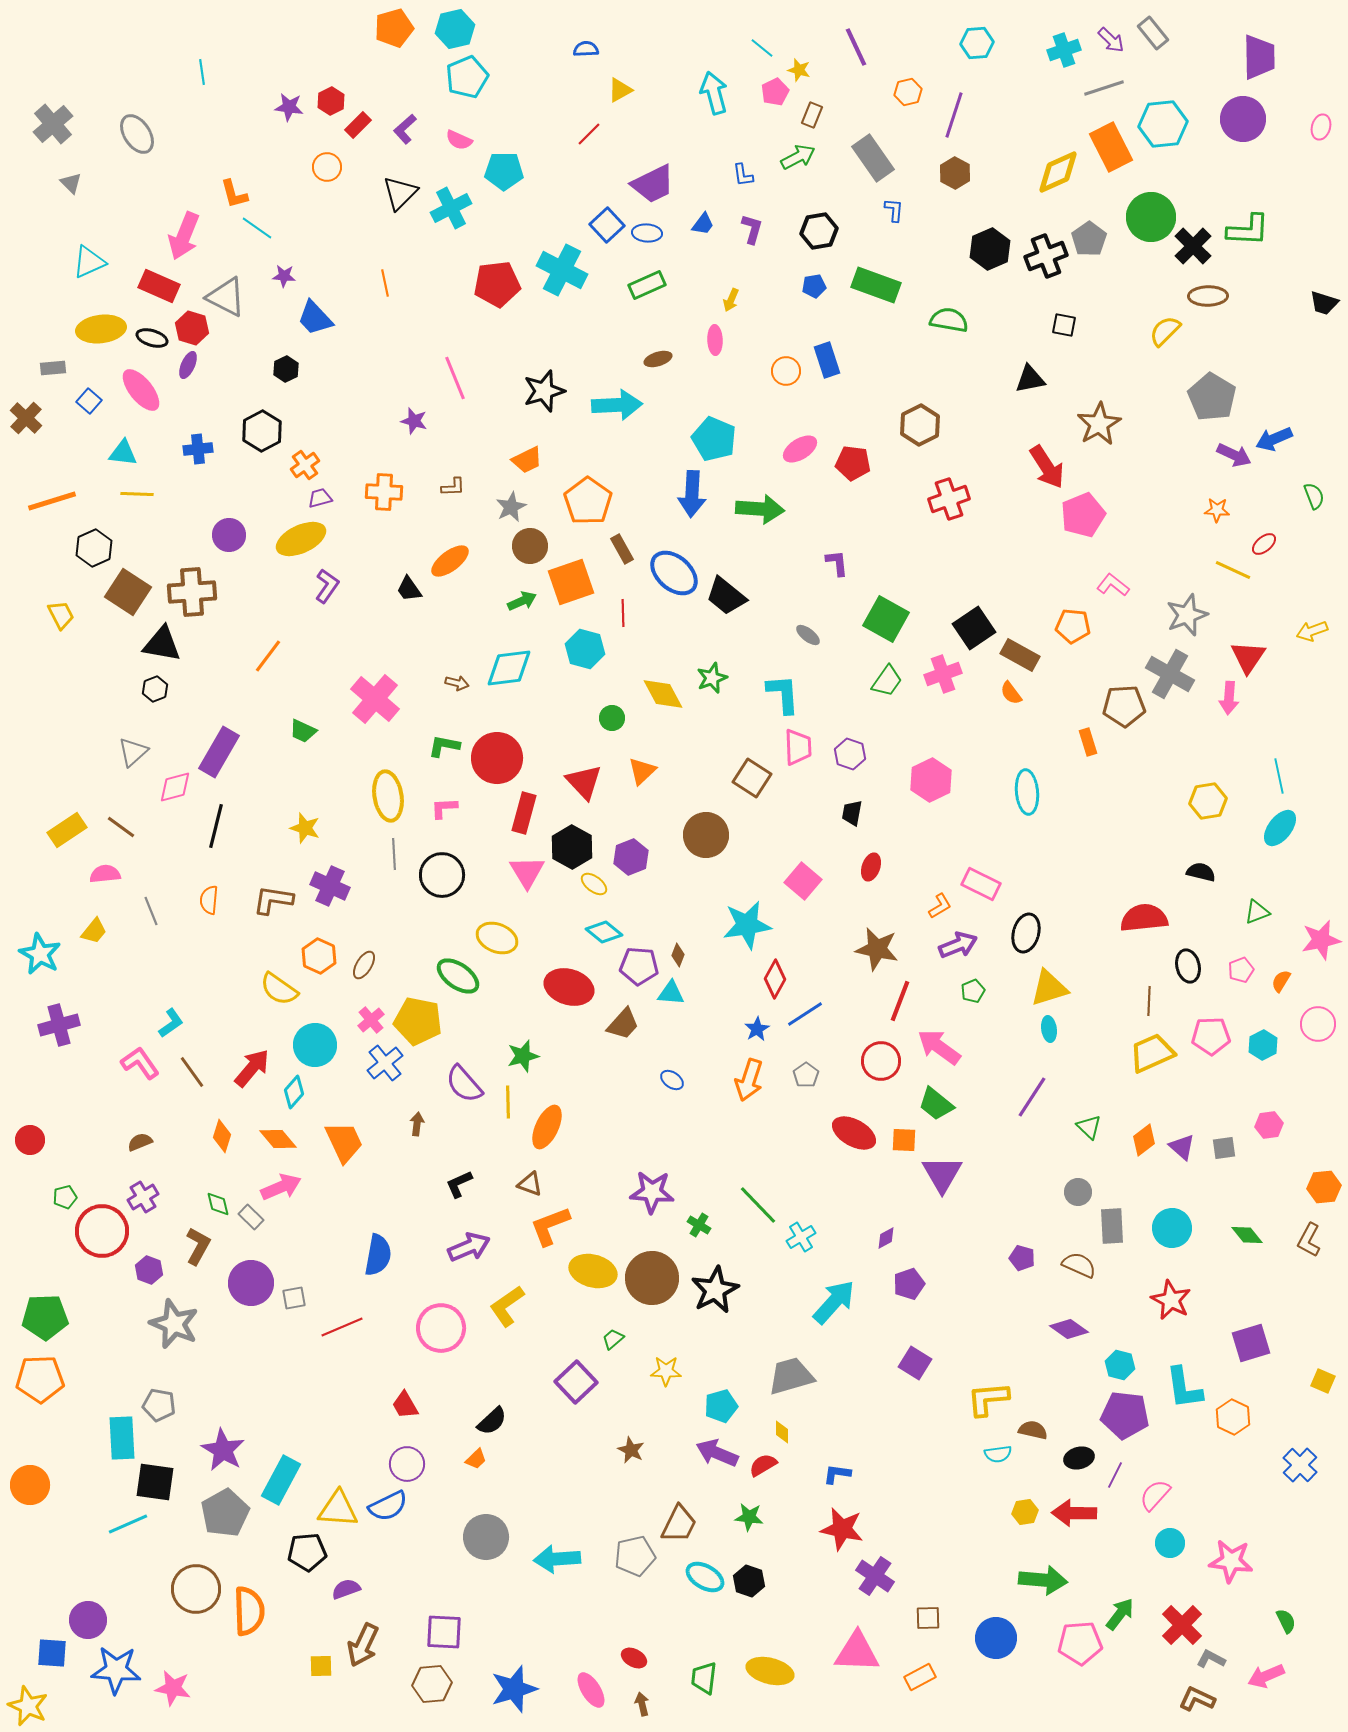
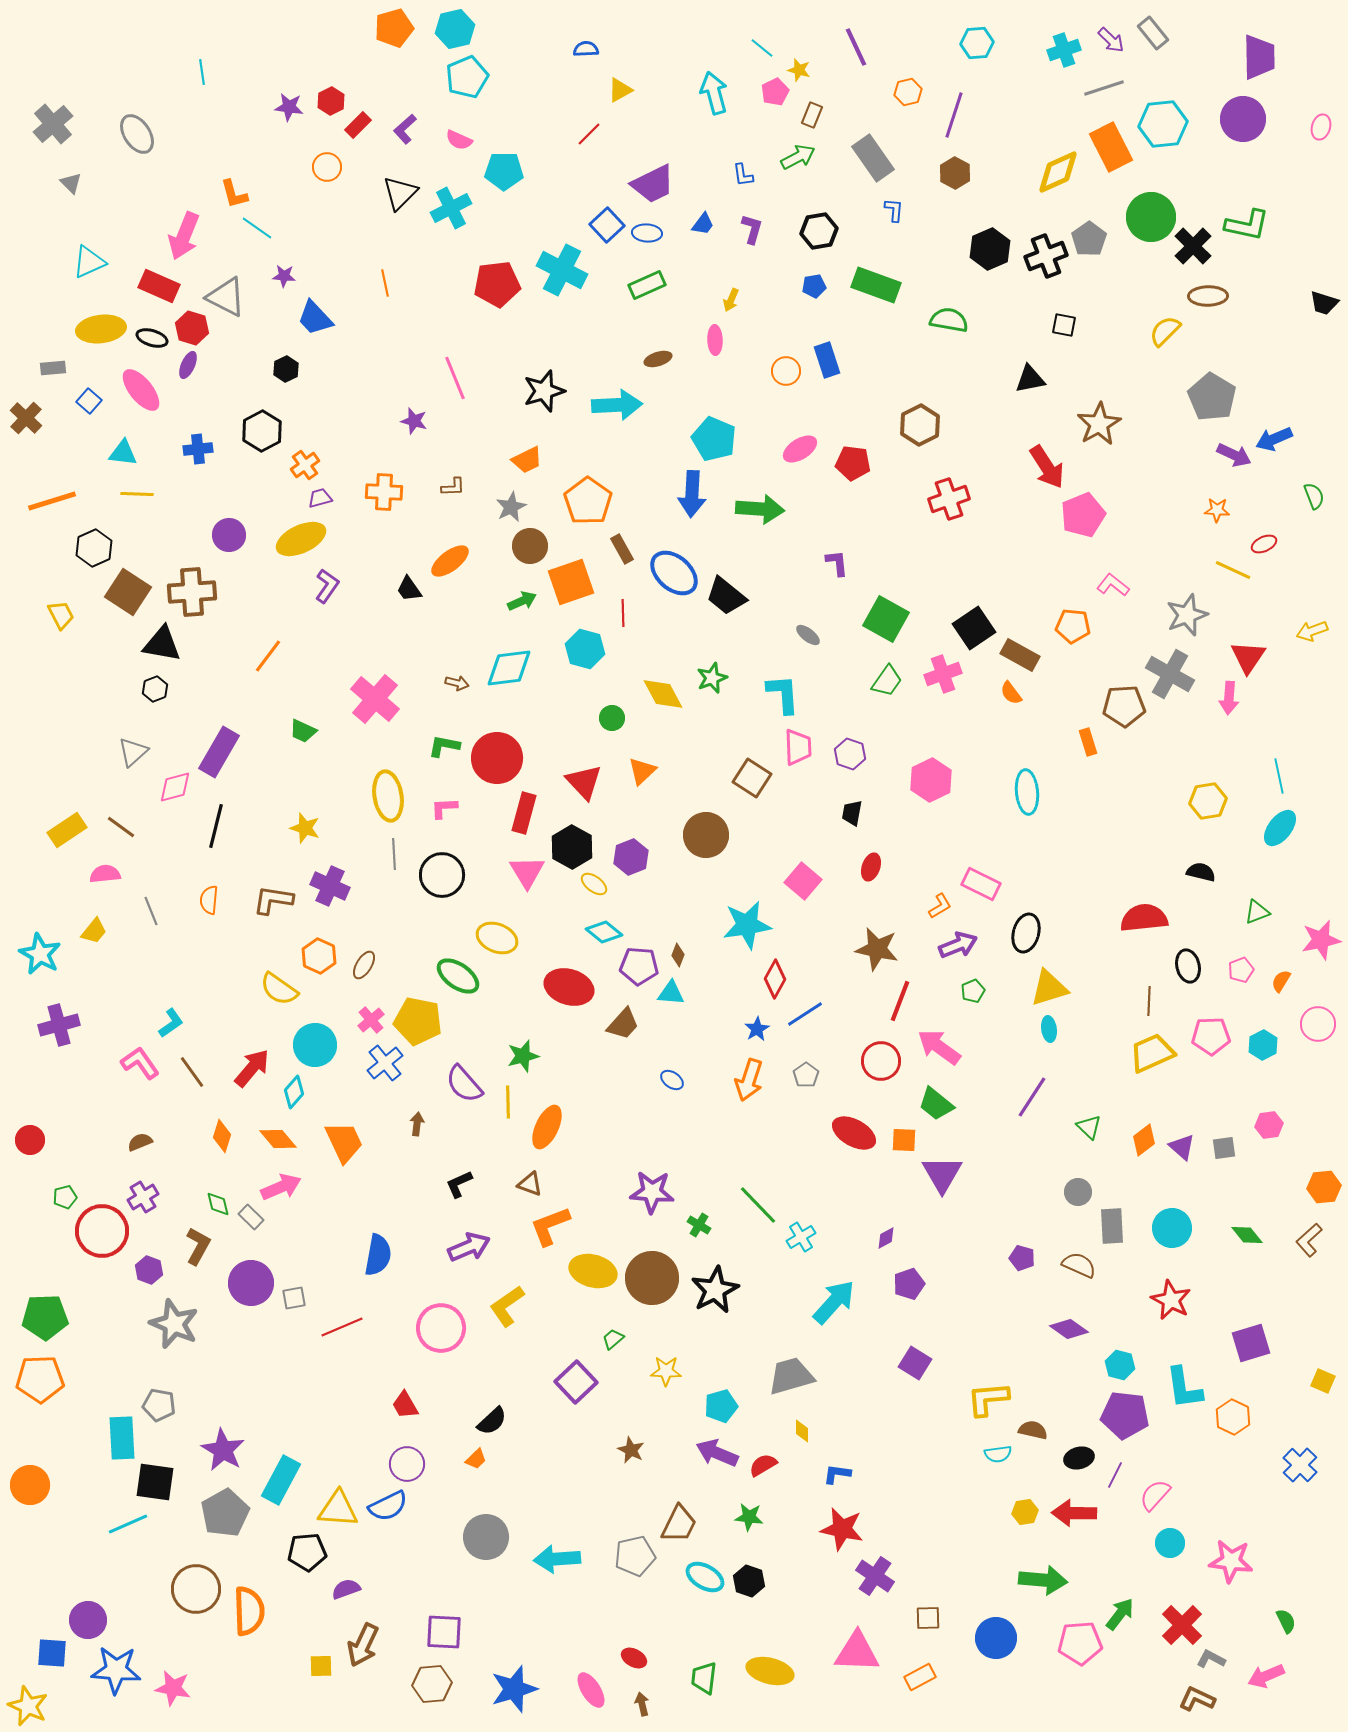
green L-shape at (1248, 230): moved 1 px left, 5 px up; rotated 9 degrees clockwise
red ellipse at (1264, 544): rotated 15 degrees clockwise
brown L-shape at (1309, 1240): rotated 20 degrees clockwise
yellow diamond at (782, 1432): moved 20 px right, 1 px up
